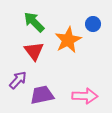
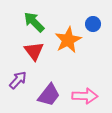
purple trapezoid: moved 7 px right; rotated 140 degrees clockwise
